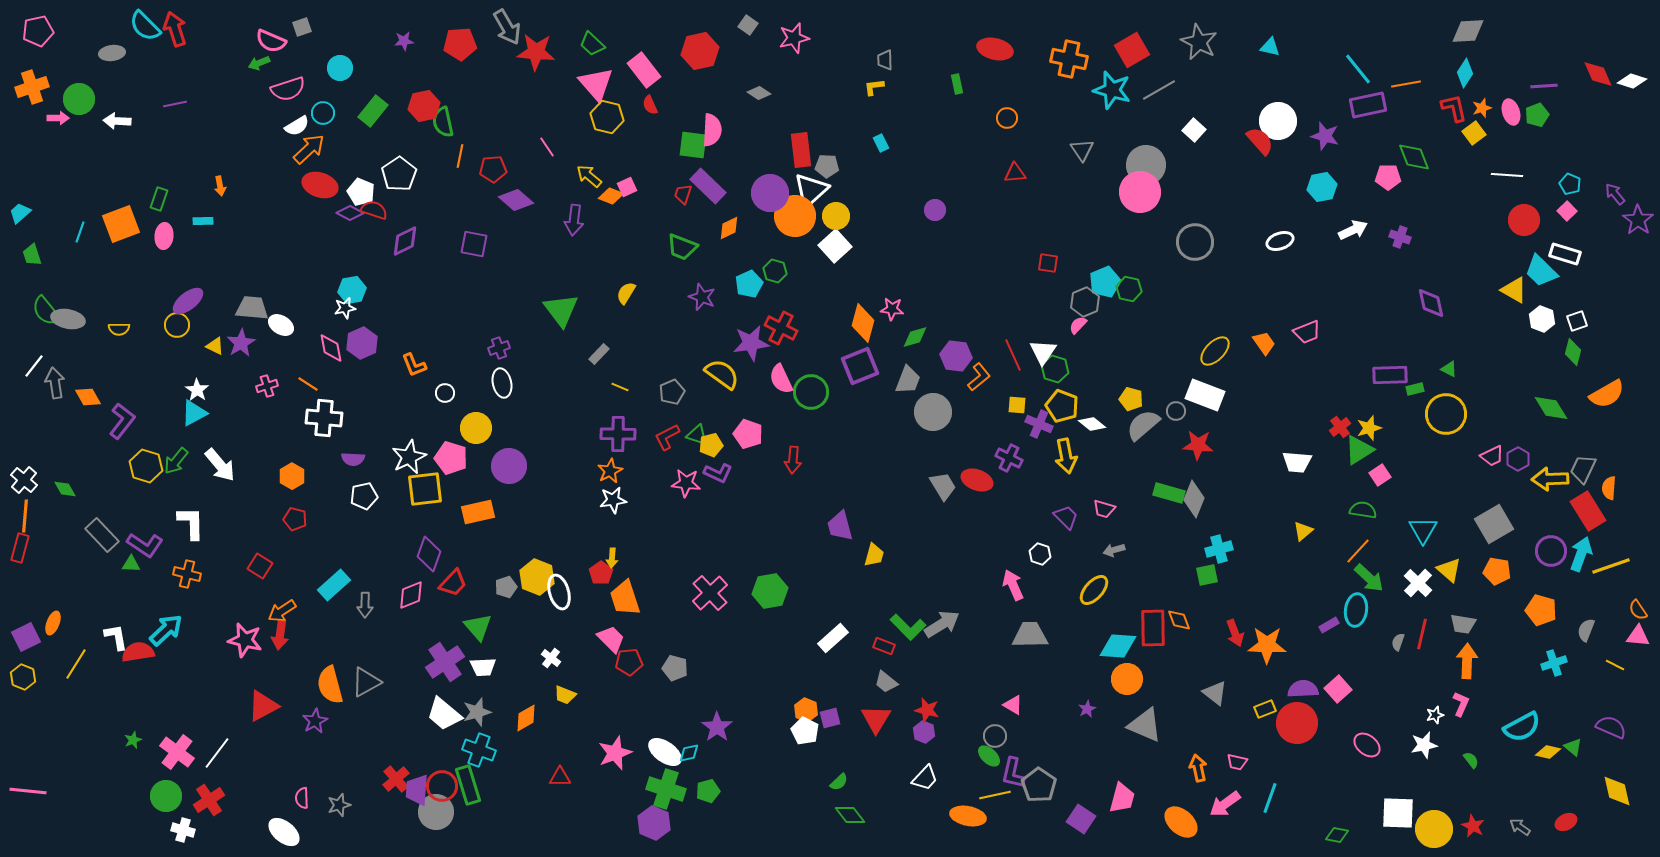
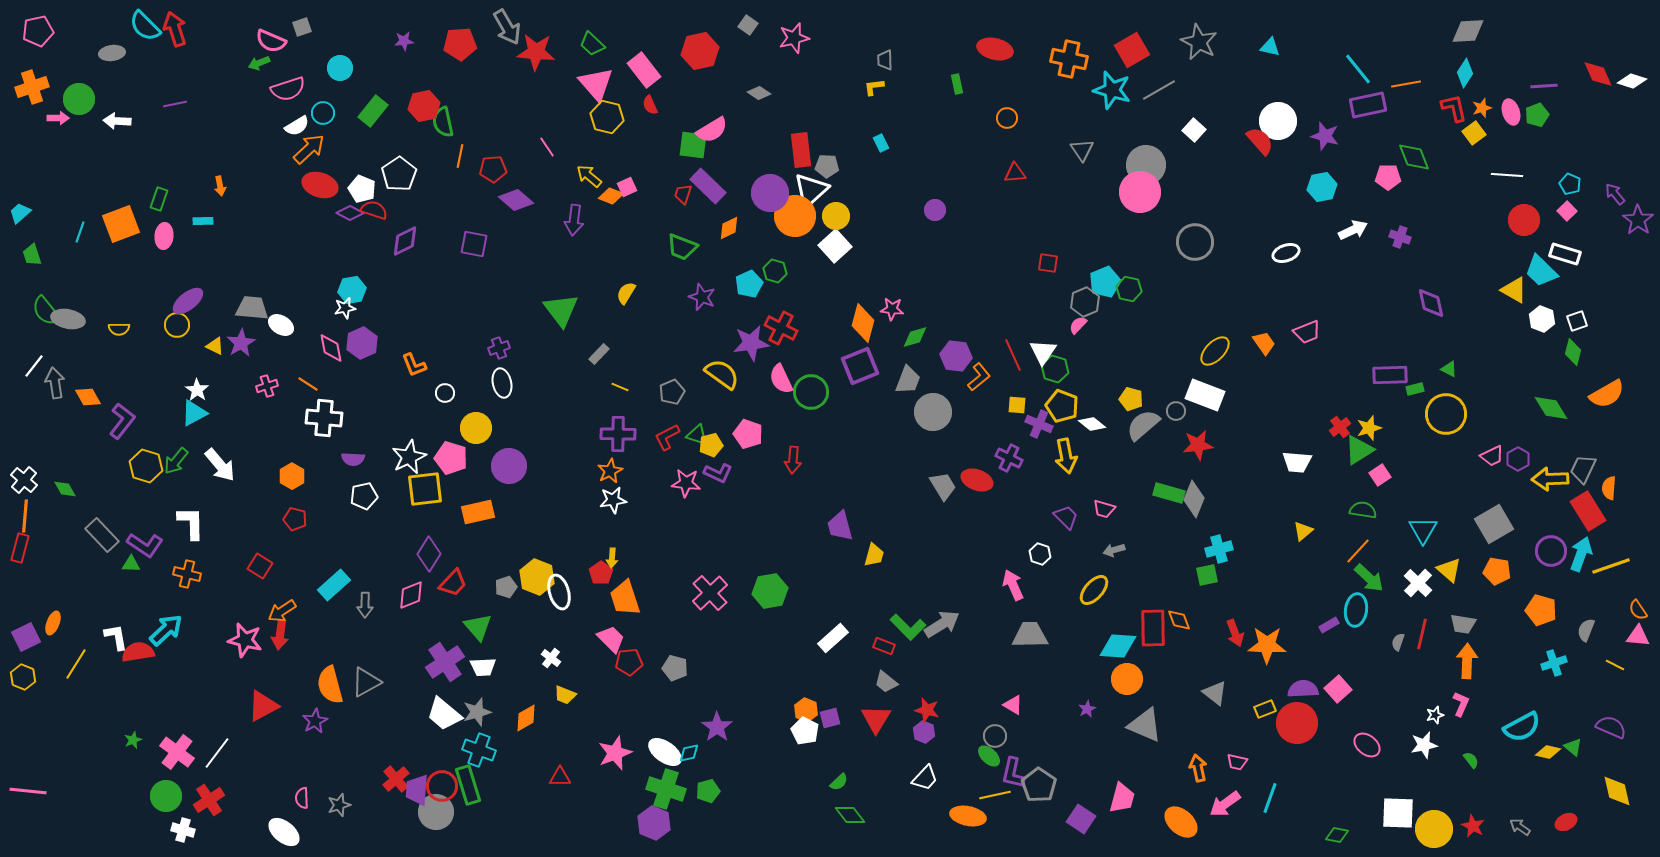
pink semicircle at (712, 130): rotated 56 degrees clockwise
white pentagon at (361, 192): moved 1 px right, 3 px up
white ellipse at (1280, 241): moved 6 px right, 12 px down
red star at (1198, 445): rotated 12 degrees counterclockwise
purple diamond at (429, 554): rotated 12 degrees clockwise
